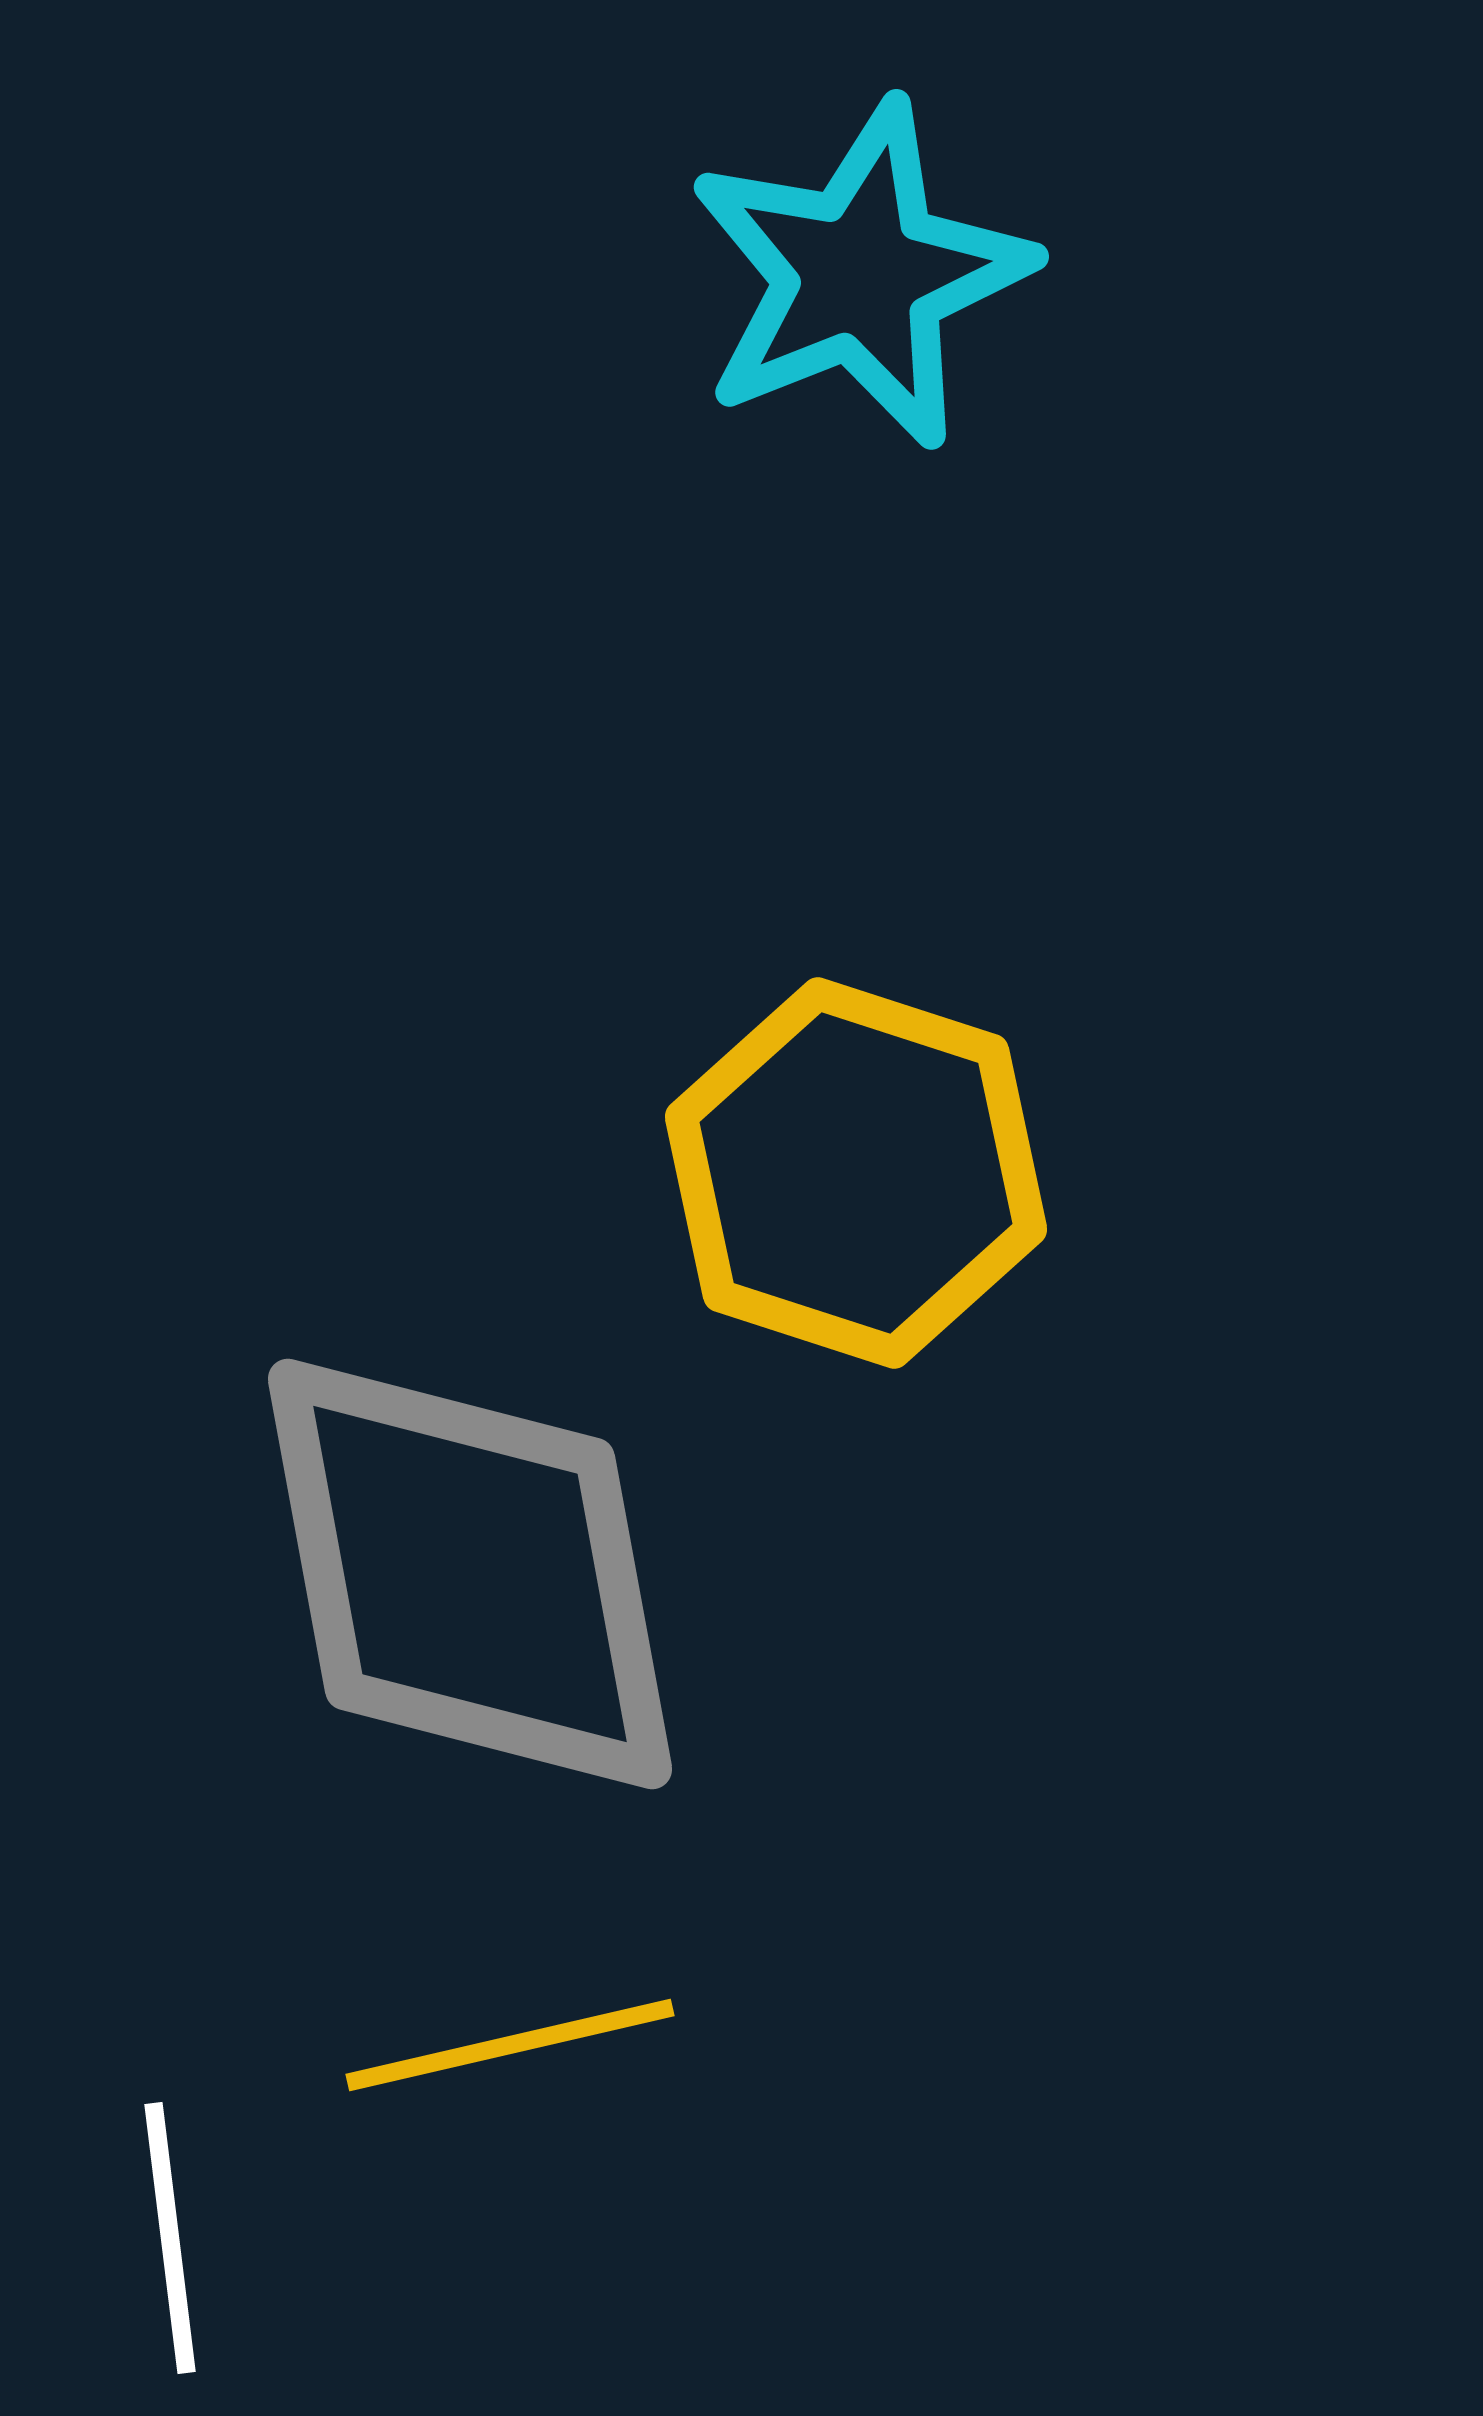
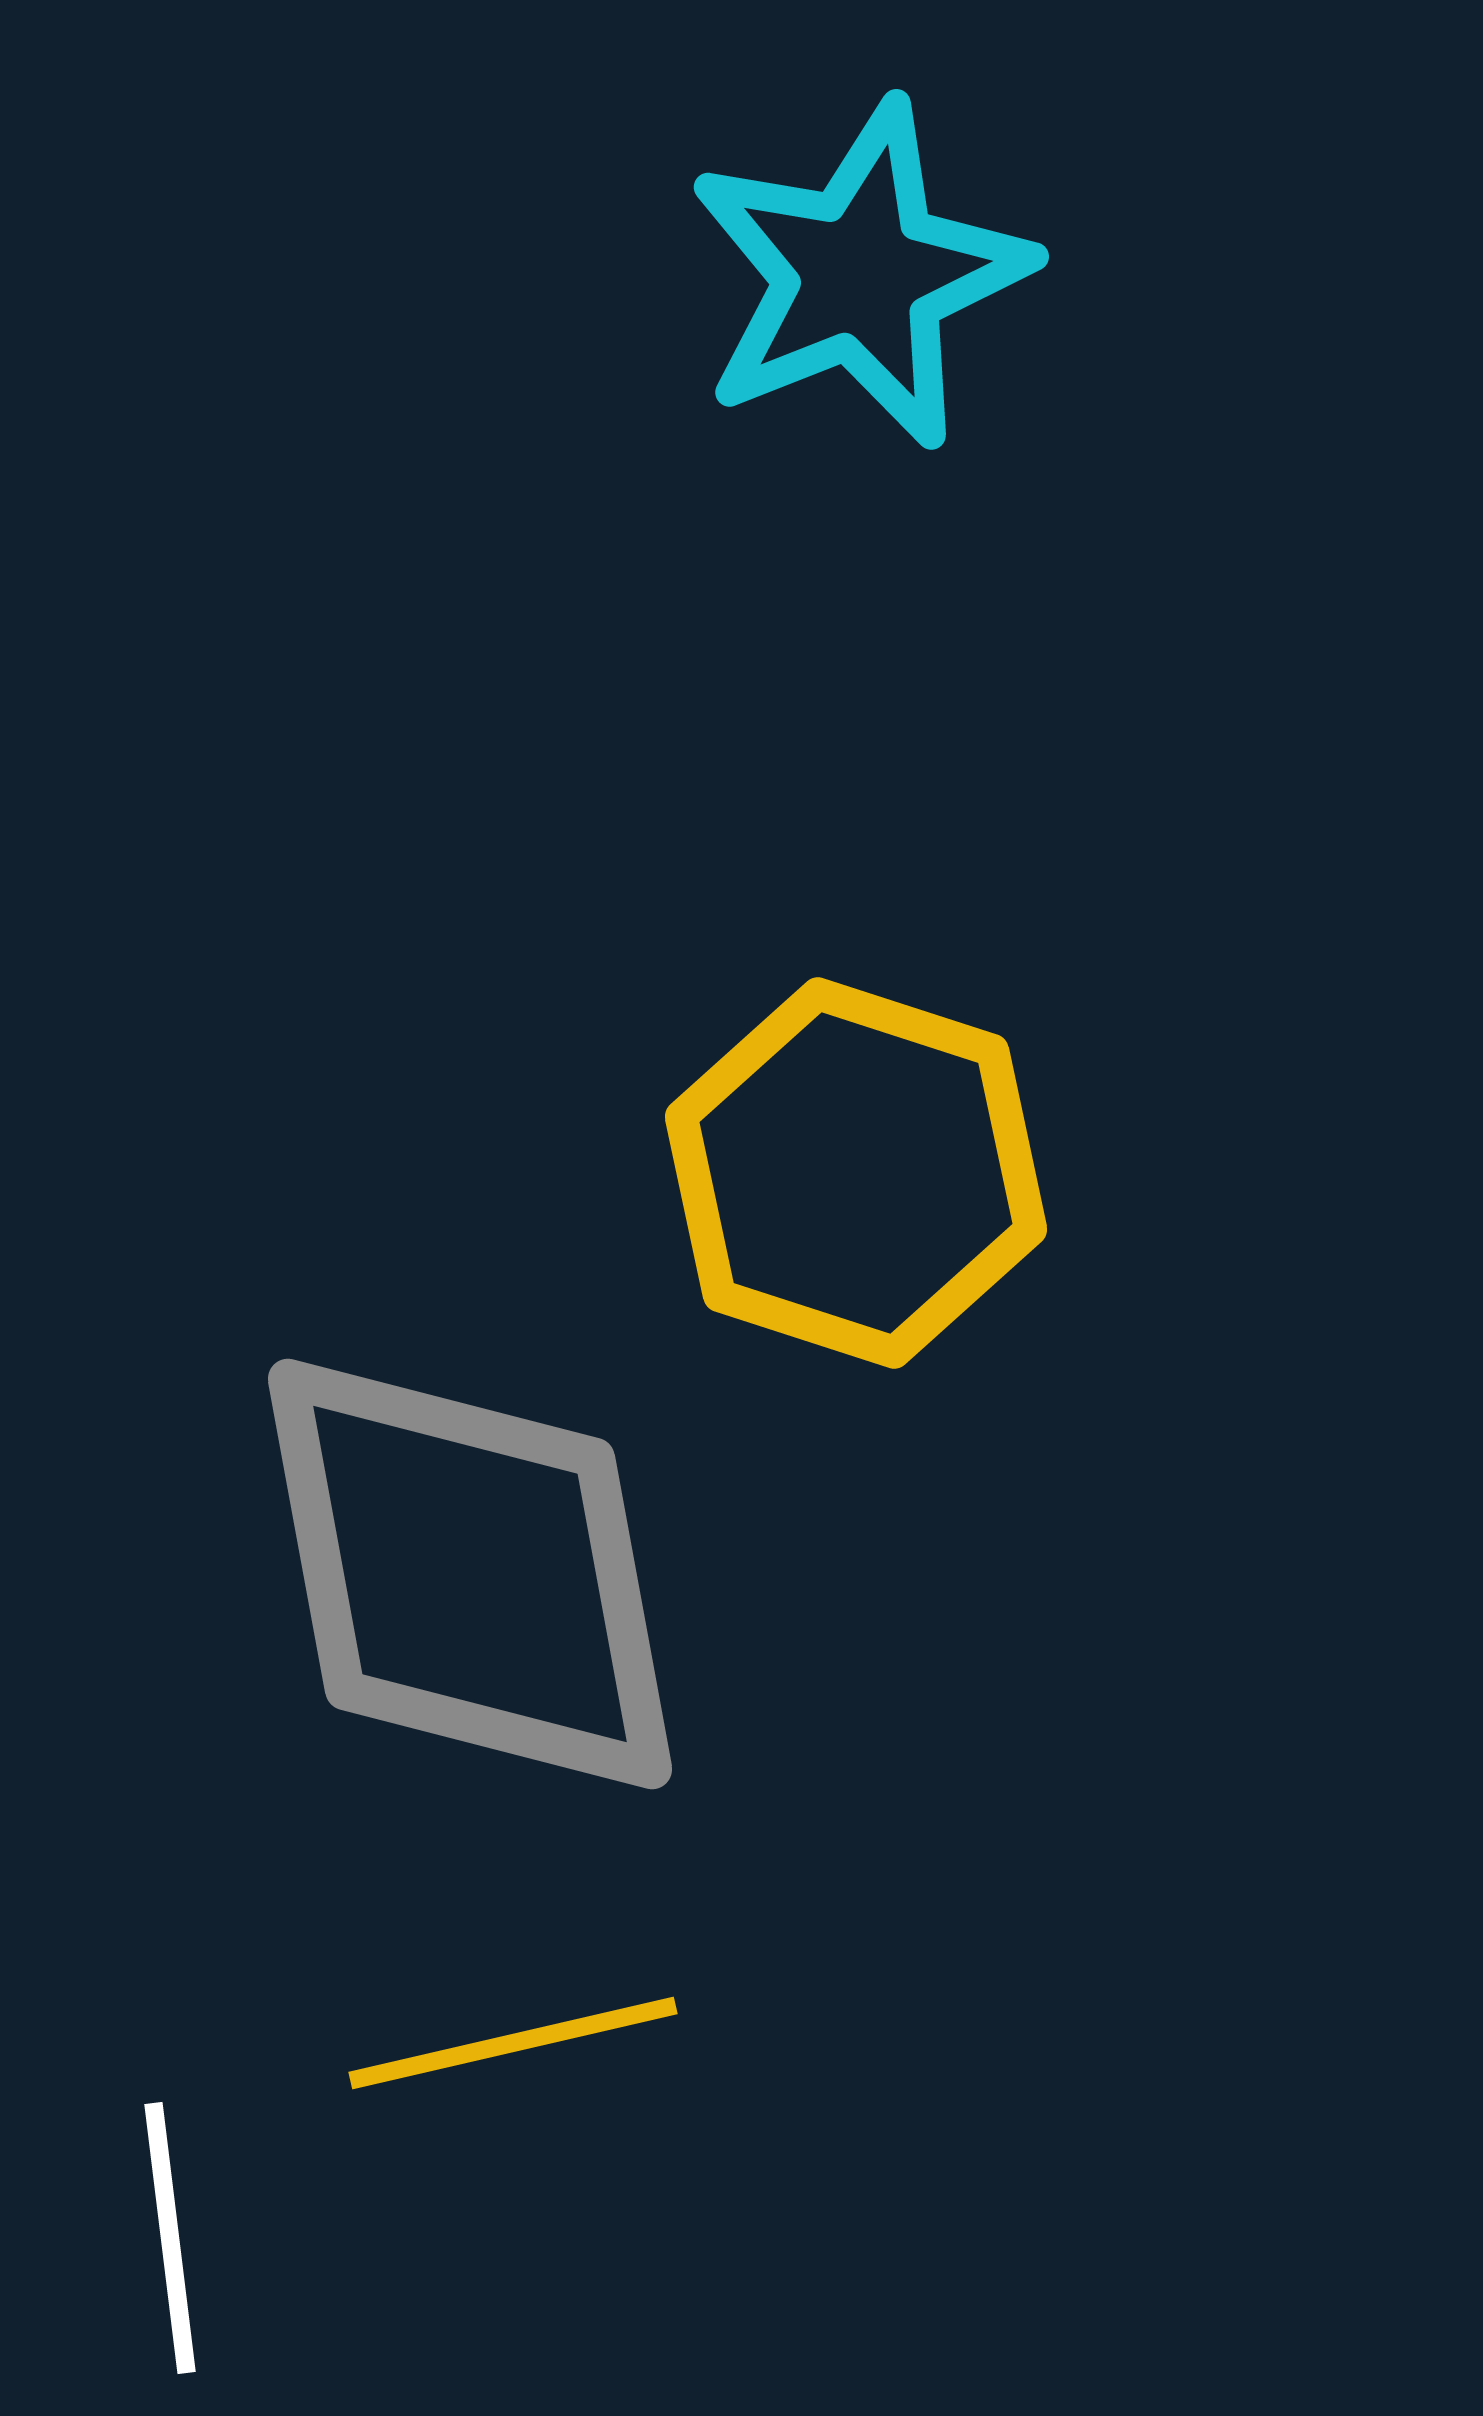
yellow line: moved 3 px right, 2 px up
